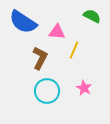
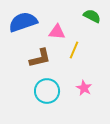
blue semicircle: rotated 128 degrees clockwise
brown L-shape: rotated 50 degrees clockwise
